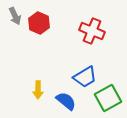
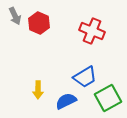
blue semicircle: rotated 65 degrees counterclockwise
